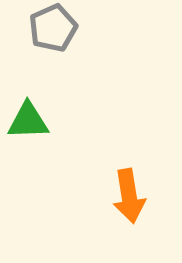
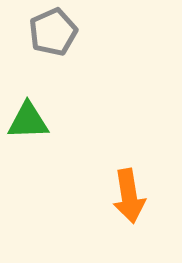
gray pentagon: moved 4 px down
